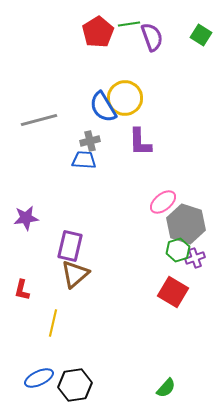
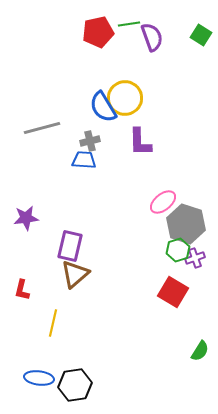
red pentagon: rotated 20 degrees clockwise
gray line: moved 3 px right, 8 px down
blue ellipse: rotated 32 degrees clockwise
green semicircle: moved 34 px right, 37 px up; rotated 10 degrees counterclockwise
